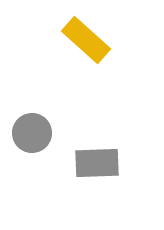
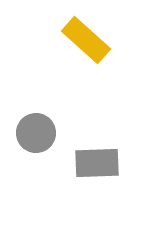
gray circle: moved 4 px right
